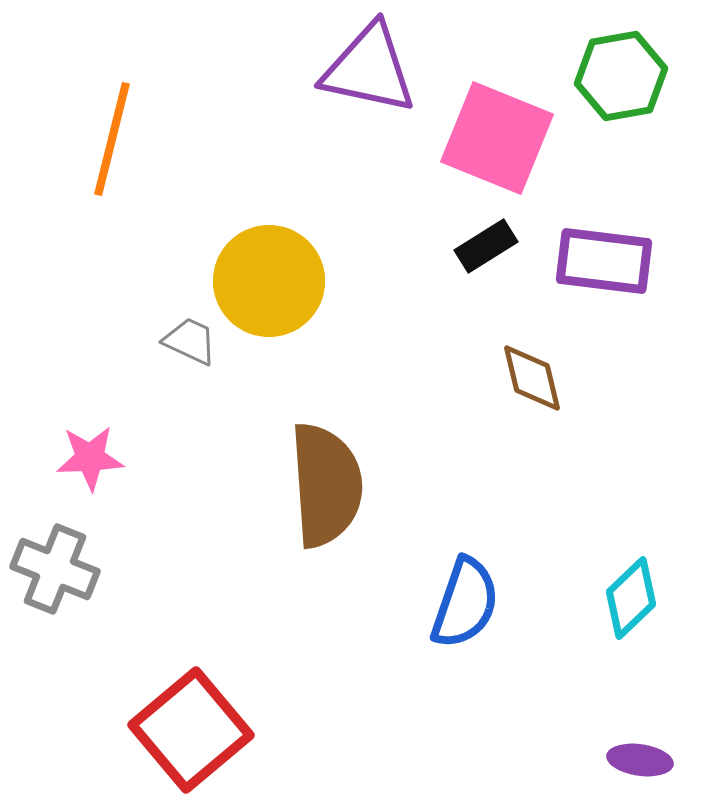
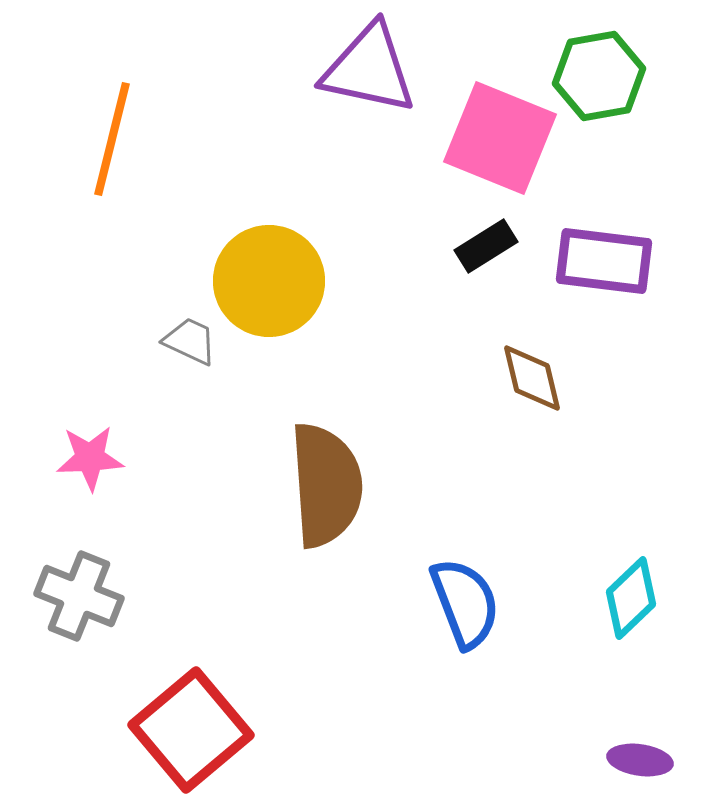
green hexagon: moved 22 px left
pink square: moved 3 px right
gray cross: moved 24 px right, 27 px down
blue semicircle: rotated 40 degrees counterclockwise
